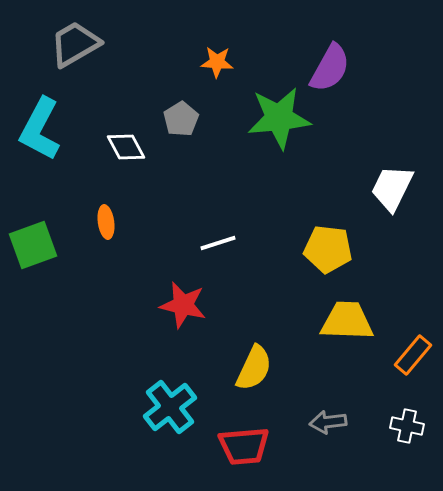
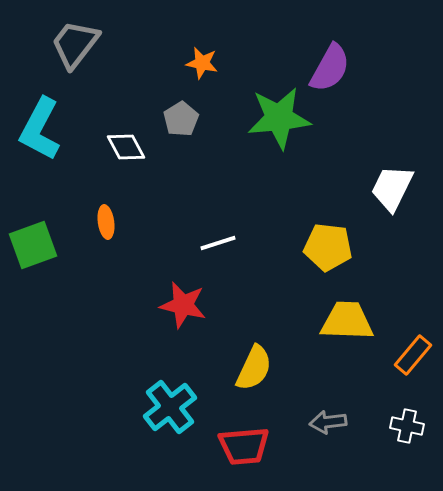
gray trapezoid: rotated 22 degrees counterclockwise
orange star: moved 15 px left, 1 px down; rotated 8 degrees clockwise
yellow pentagon: moved 2 px up
